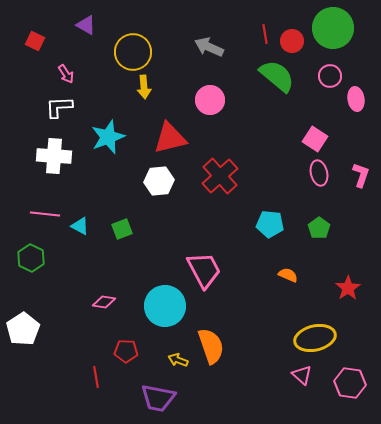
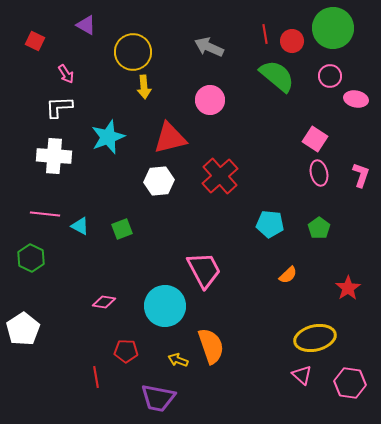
pink ellipse at (356, 99): rotated 70 degrees counterclockwise
orange semicircle at (288, 275): rotated 114 degrees clockwise
